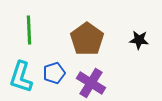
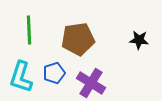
brown pentagon: moved 9 px left; rotated 28 degrees clockwise
